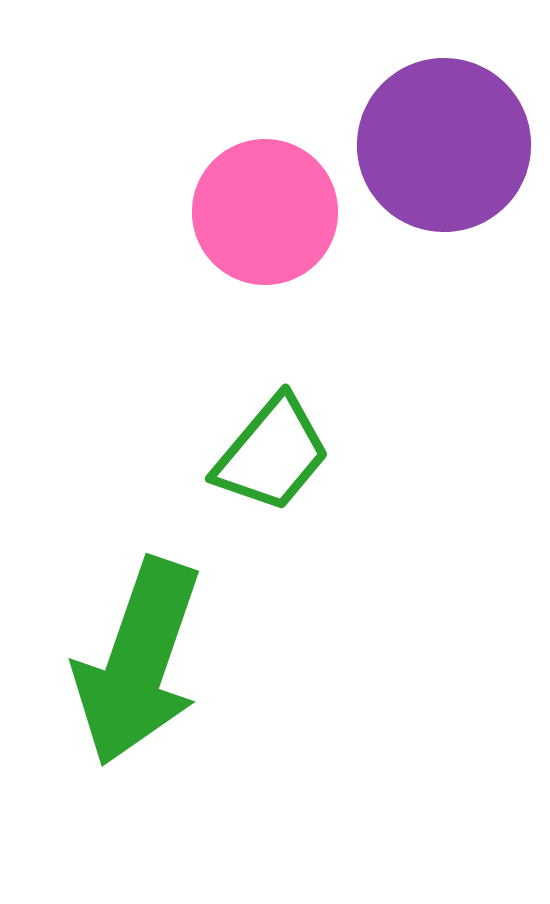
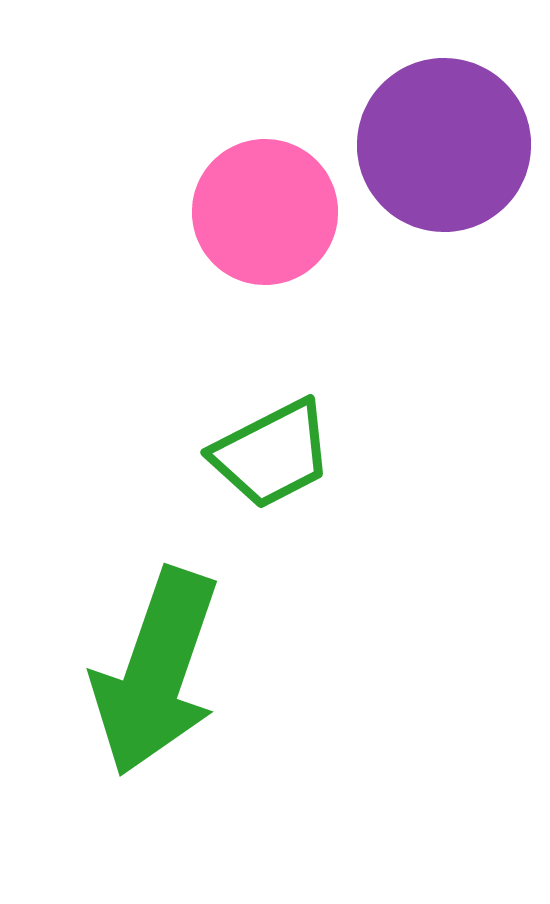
green trapezoid: rotated 23 degrees clockwise
green arrow: moved 18 px right, 10 px down
